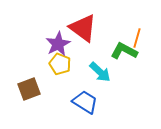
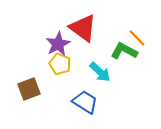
orange line: rotated 60 degrees counterclockwise
